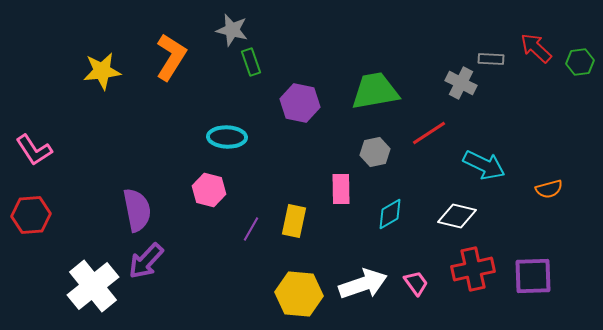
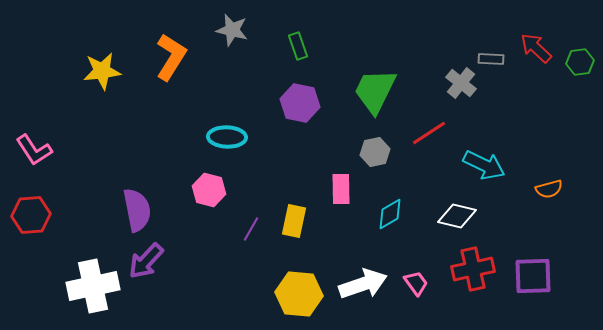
green rectangle: moved 47 px right, 16 px up
gray cross: rotated 12 degrees clockwise
green trapezoid: rotated 54 degrees counterclockwise
white cross: rotated 27 degrees clockwise
